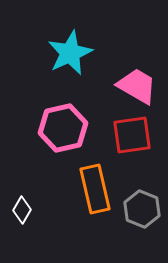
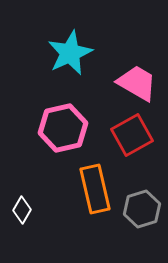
pink trapezoid: moved 3 px up
red square: rotated 21 degrees counterclockwise
gray hexagon: rotated 21 degrees clockwise
